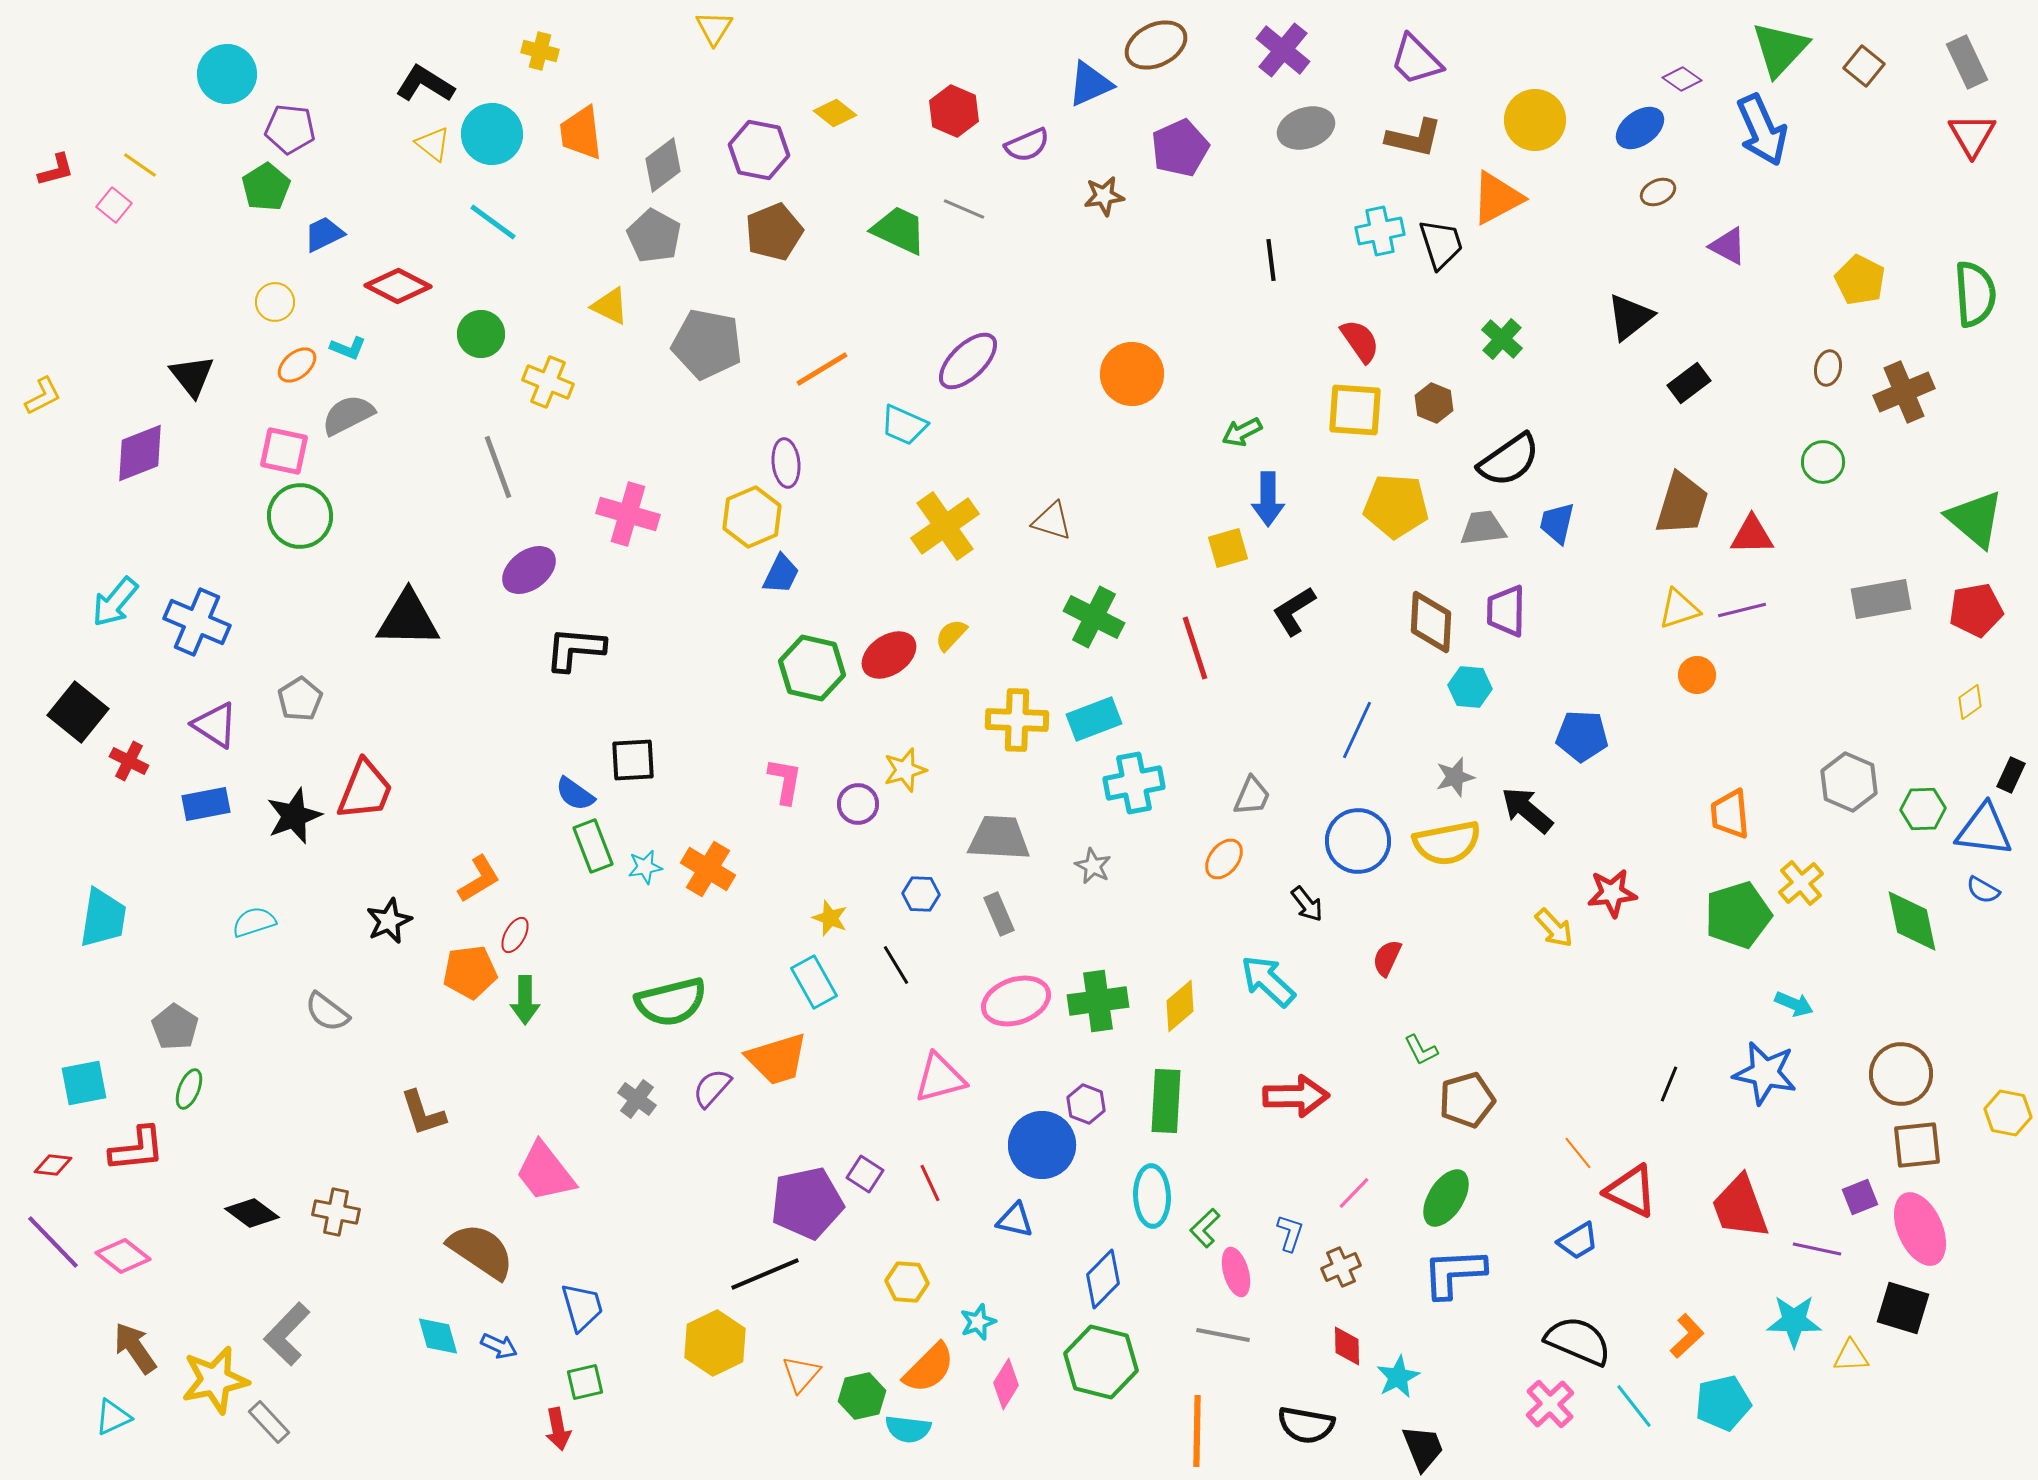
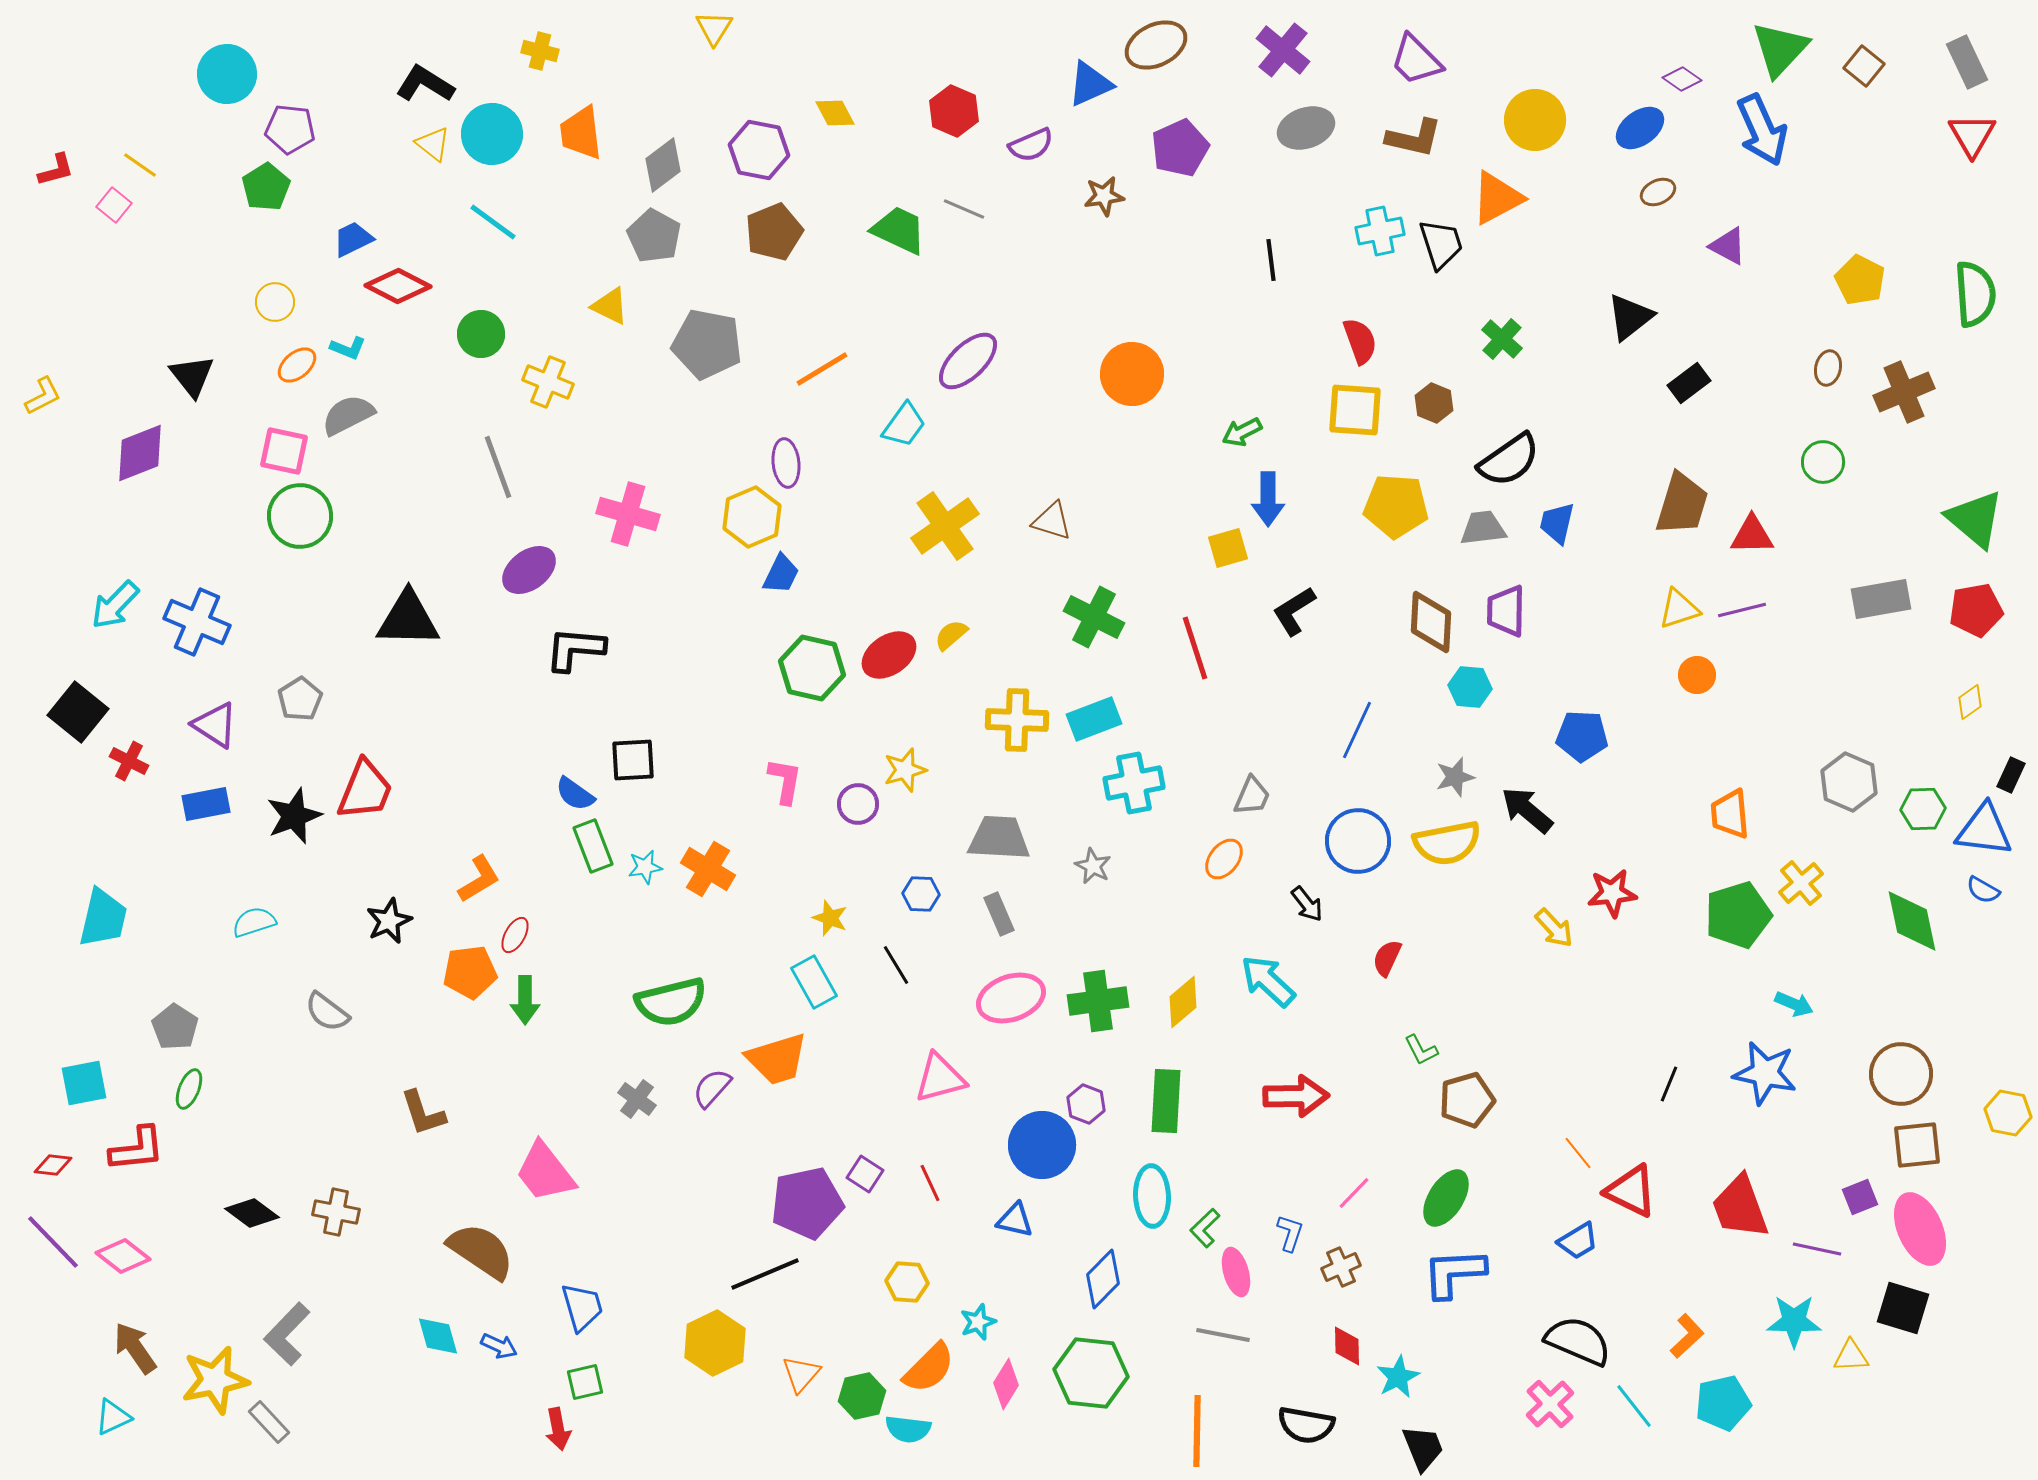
yellow diamond at (835, 113): rotated 24 degrees clockwise
purple semicircle at (1027, 145): moved 4 px right
blue trapezoid at (324, 234): moved 29 px right, 5 px down
red semicircle at (1360, 341): rotated 15 degrees clockwise
cyan trapezoid at (904, 425): rotated 78 degrees counterclockwise
cyan arrow at (115, 602): moved 3 px down; rotated 4 degrees clockwise
yellow semicircle at (951, 635): rotated 6 degrees clockwise
cyan trapezoid at (103, 918): rotated 4 degrees clockwise
pink ellipse at (1016, 1001): moved 5 px left, 3 px up
yellow diamond at (1180, 1006): moved 3 px right, 4 px up
green hexagon at (1101, 1362): moved 10 px left, 11 px down; rotated 8 degrees counterclockwise
